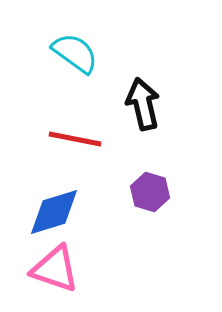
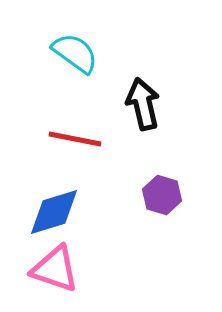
purple hexagon: moved 12 px right, 3 px down
